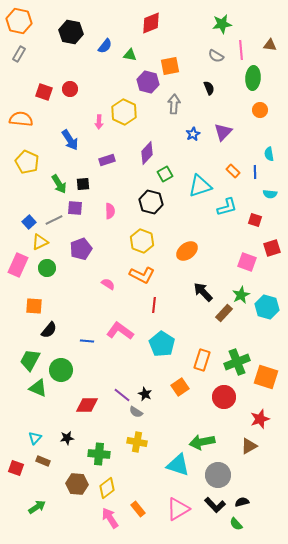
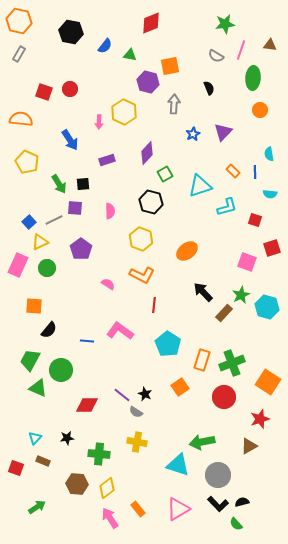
green star at (222, 24): moved 3 px right
pink line at (241, 50): rotated 24 degrees clockwise
yellow hexagon at (142, 241): moved 1 px left, 2 px up
purple pentagon at (81, 249): rotated 15 degrees counterclockwise
cyan pentagon at (162, 344): moved 6 px right
green cross at (237, 362): moved 5 px left, 1 px down
orange square at (266, 377): moved 2 px right, 5 px down; rotated 15 degrees clockwise
black L-shape at (215, 505): moved 3 px right, 1 px up
